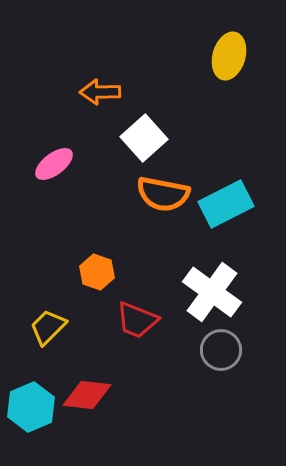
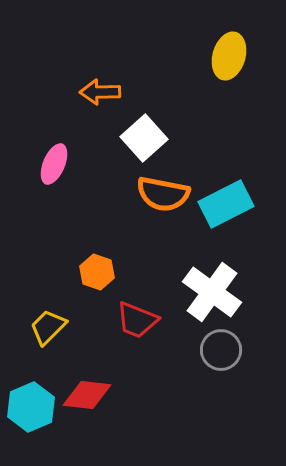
pink ellipse: rotated 30 degrees counterclockwise
